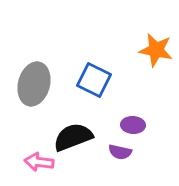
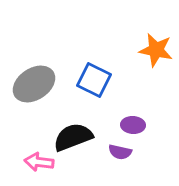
gray ellipse: rotated 42 degrees clockwise
